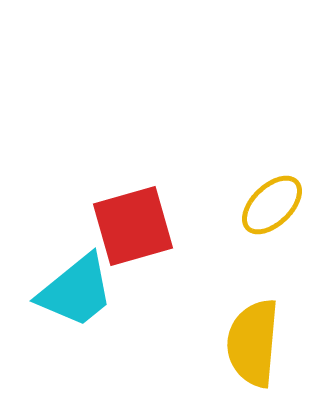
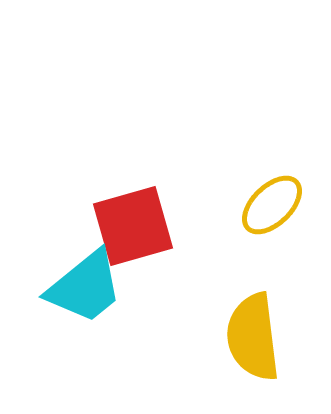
cyan trapezoid: moved 9 px right, 4 px up
yellow semicircle: moved 6 px up; rotated 12 degrees counterclockwise
